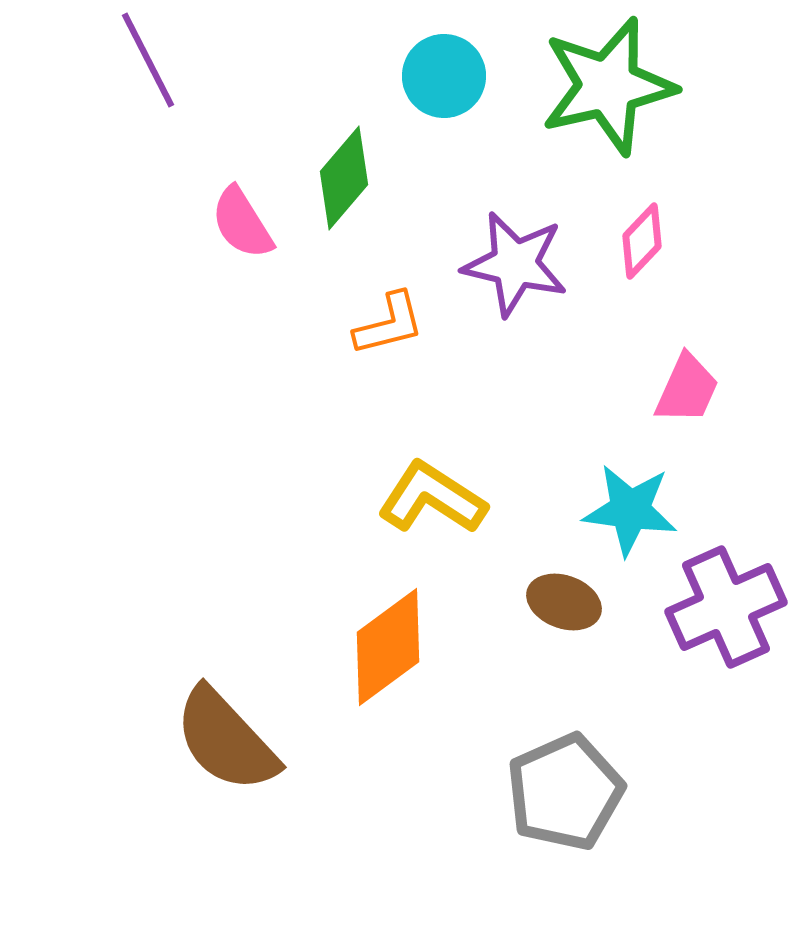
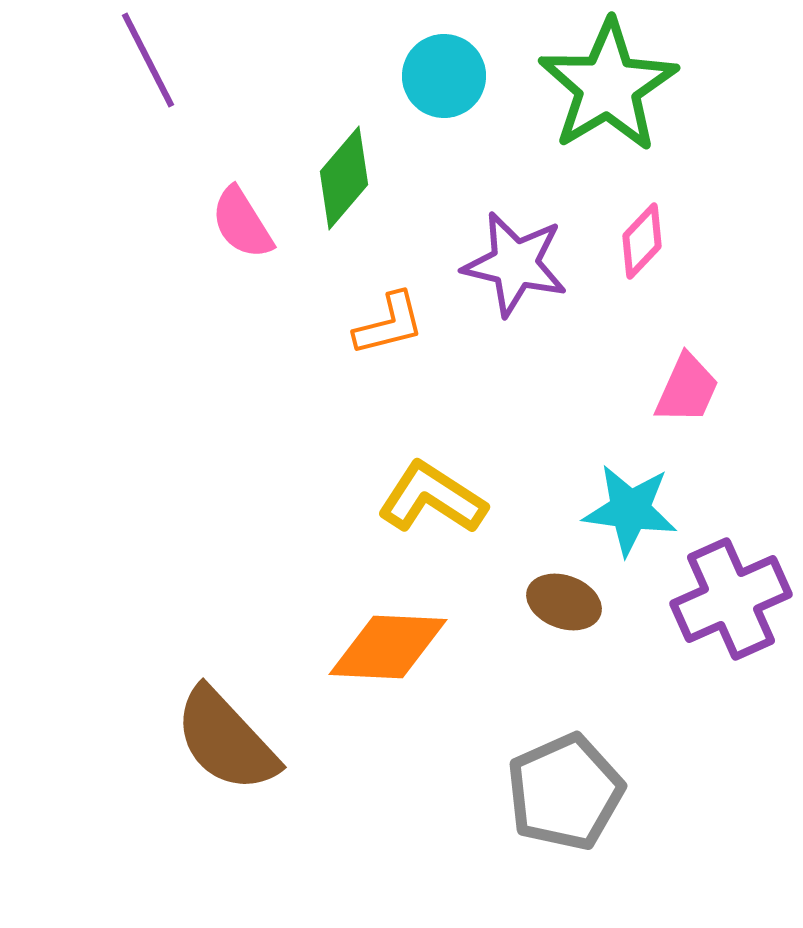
green star: rotated 18 degrees counterclockwise
purple cross: moved 5 px right, 8 px up
orange diamond: rotated 39 degrees clockwise
